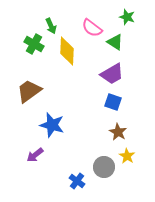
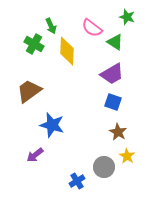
blue cross: rotated 21 degrees clockwise
